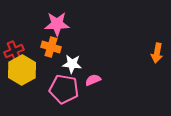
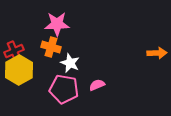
orange arrow: rotated 102 degrees counterclockwise
white star: moved 2 px left, 1 px up; rotated 18 degrees clockwise
yellow hexagon: moved 3 px left
pink semicircle: moved 4 px right, 5 px down
